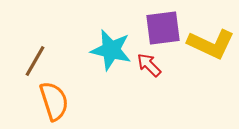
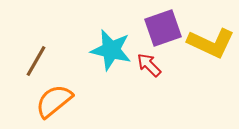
purple square: rotated 12 degrees counterclockwise
yellow L-shape: moved 1 px up
brown line: moved 1 px right
orange semicircle: rotated 111 degrees counterclockwise
